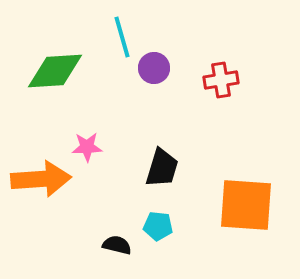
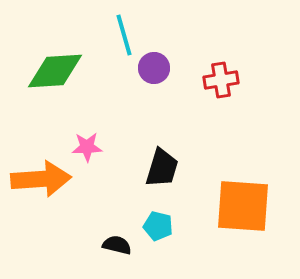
cyan line: moved 2 px right, 2 px up
orange square: moved 3 px left, 1 px down
cyan pentagon: rotated 8 degrees clockwise
